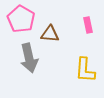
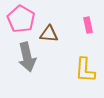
brown triangle: moved 1 px left
gray arrow: moved 2 px left, 1 px up
